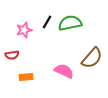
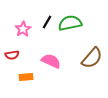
pink star: moved 1 px left, 1 px up; rotated 14 degrees counterclockwise
pink semicircle: moved 13 px left, 10 px up
